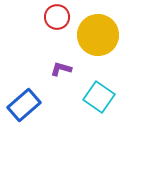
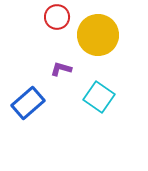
blue rectangle: moved 4 px right, 2 px up
